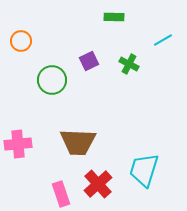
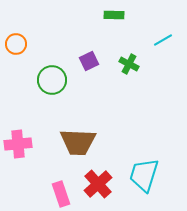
green rectangle: moved 2 px up
orange circle: moved 5 px left, 3 px down
cyan trapezoid: moved 5 px down
